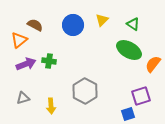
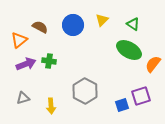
brown semicircle: moved 5 px right, 2 px down
blue square: moved 6 px left, 9 px up
